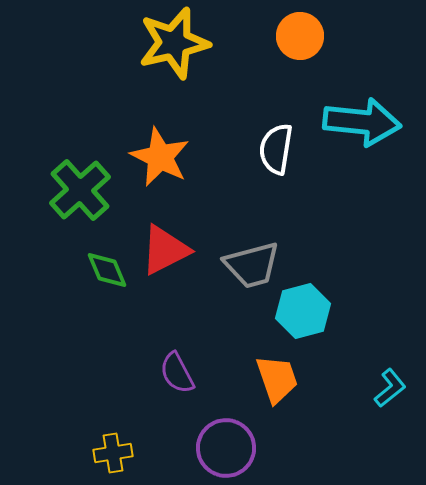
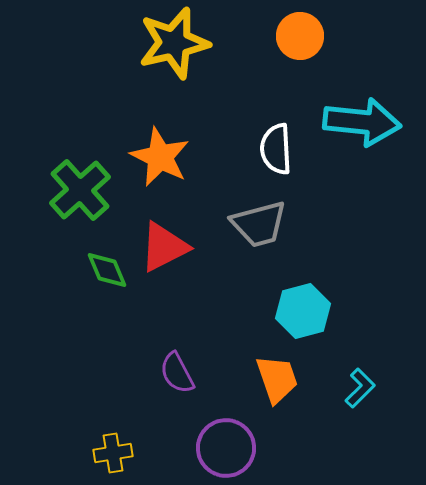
white semicircle: rotated 12 degrees counterclockwise
red triangle: moved 1 px left, 3 px up
gray trapezoid: moved 7 px right, 41 px up
cyan L-shape: moved 30 px left; rotated 6 degrees counterclockwise
